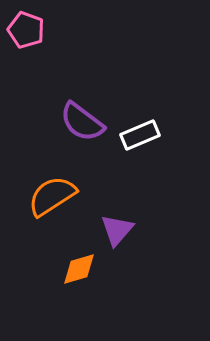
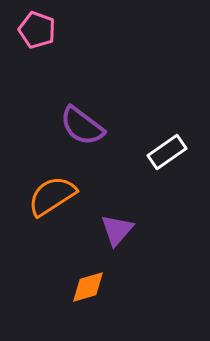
pink pentagon: moved 11 px right
purple semicircle: moved 4 px down
white rectangle: moved 27 px right, 17 px down; rotated 12 degrees counterclockwise
orange diamond: moved 9 px right, 18 px down
